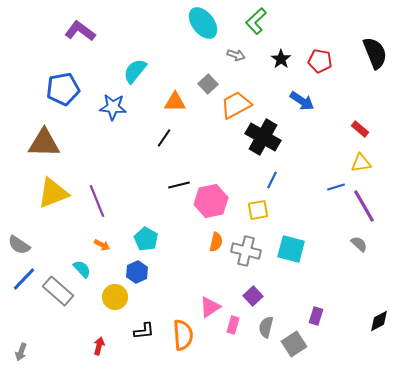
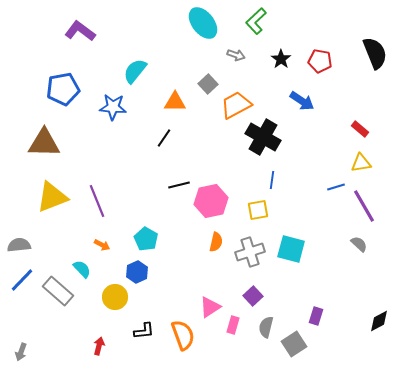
blue line at (272, 180): rotated 18 degrees counterclockwise
yellow triangle at (53, 193): moved 1 px left, 4 px down
gray semicircle at (19, 245): rotated 140 degrees clockwise
gray cross at (246, 251): moved 4 px right, 1 px down; rotated 32 degrees counterclockwise
blue line at (24, 279): moved 2 px left, 1 px down
orange semicircle at (183, 335): rotated 16 degrees counterclockwise
